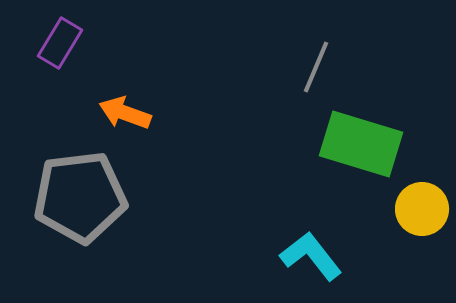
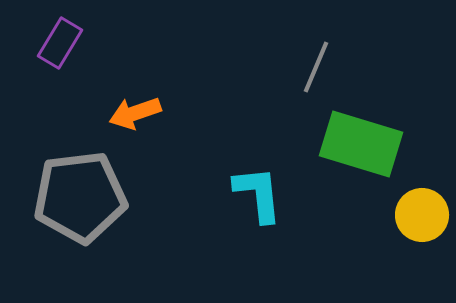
orange arrow: moved 10 px right; rotated 39 degrees counterclockwise
yellow circle: moved 6 px down
cyan L-shape: moved 53 px left, 62 px up; rotated 32 degrees clockwise
